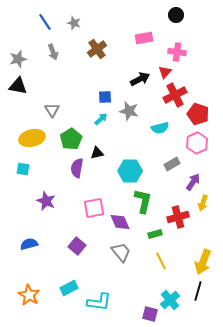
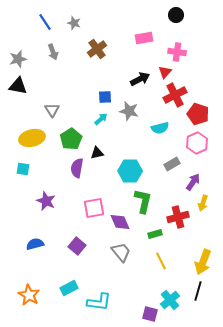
blue semicircle at (29, 244): moved 6 px right
